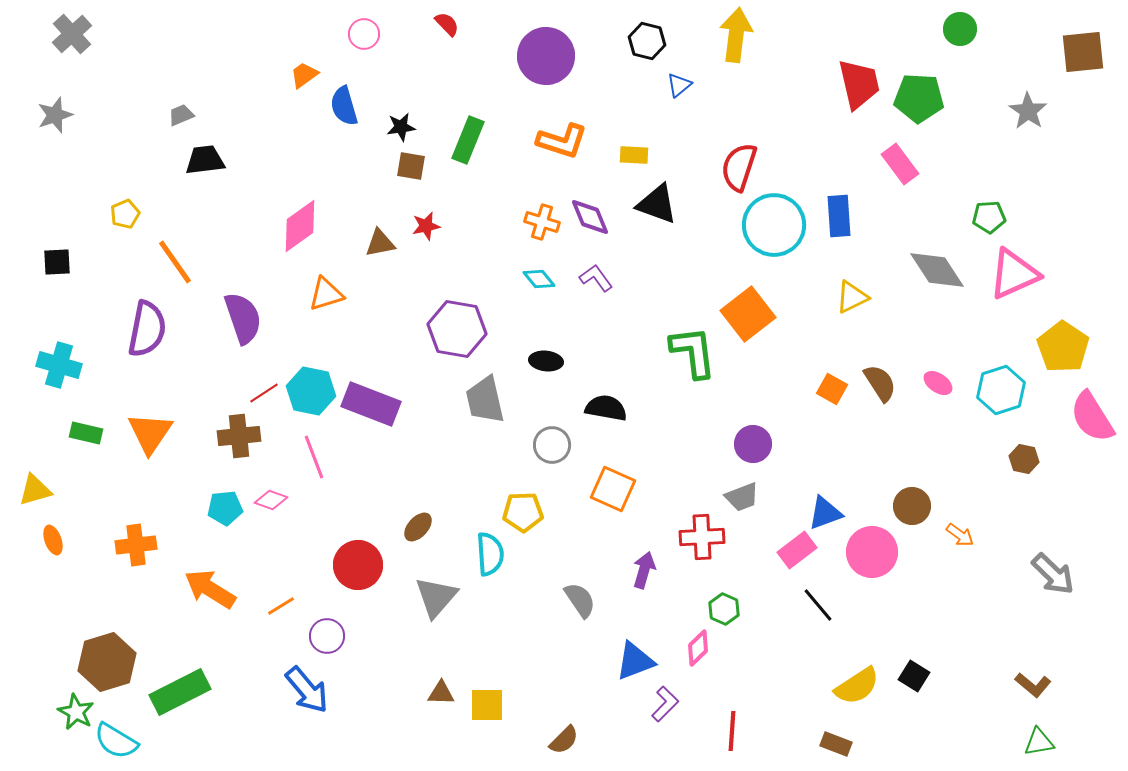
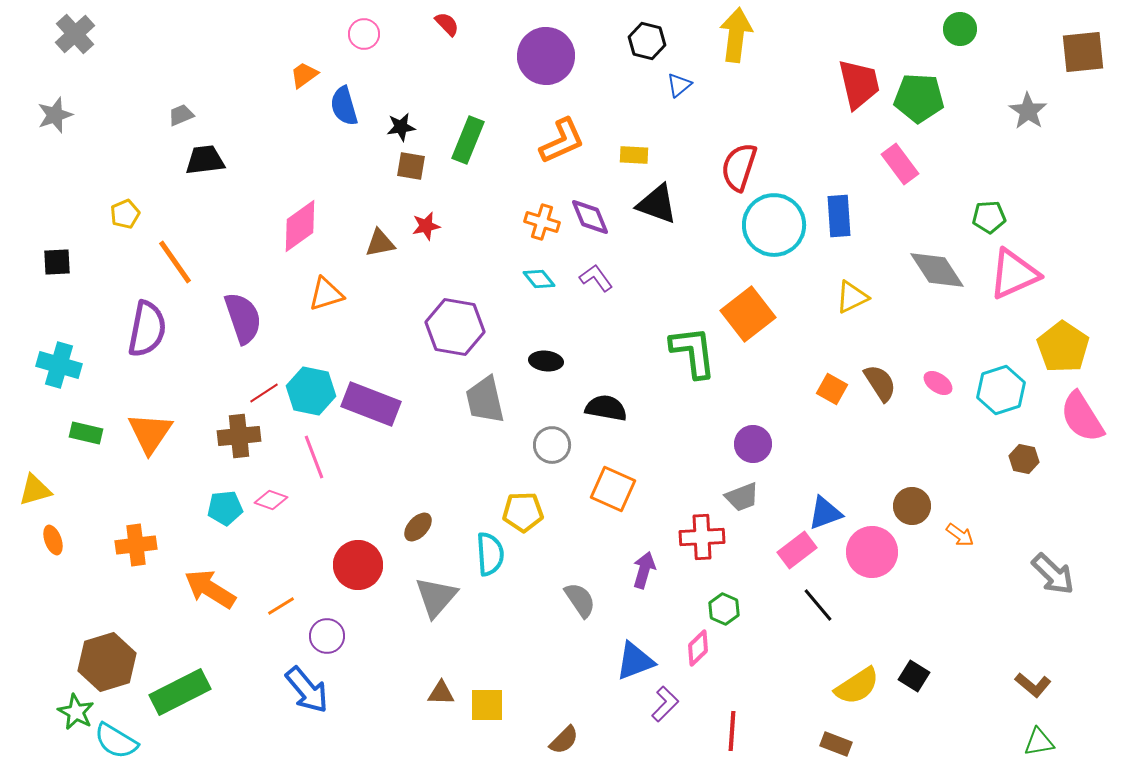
gray cross at (72, 34): moved 3 px right
orange L-shape at (562, 141): rotated 42 degrees counterclockwise
purple hexagon at (457, 329): moved 2 px left, 2 px up
pink semicircle at (1092, 417): moved 10 px left
